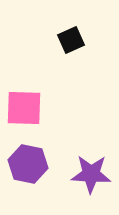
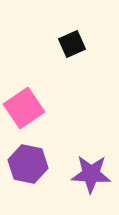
black square: moved 1 px right, 4 px down
pink square: rotated 36 degrees counterclockwise
